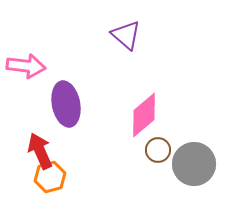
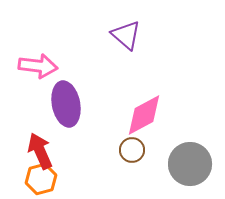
pink arrow: moved 12 px right
pink diamond: rotated 12 degrees clockwise
brown circle: moved 26 px left
gray circle: moved 4 px left
orange hexagon: moved 9 px left, 2 px down
